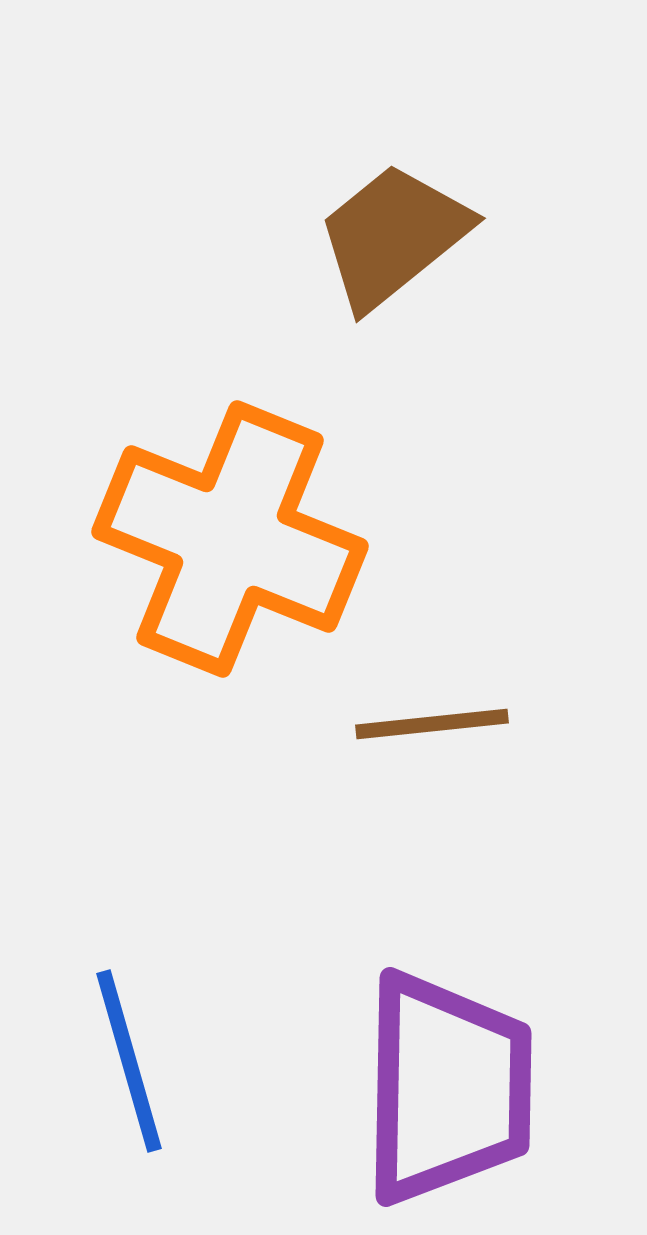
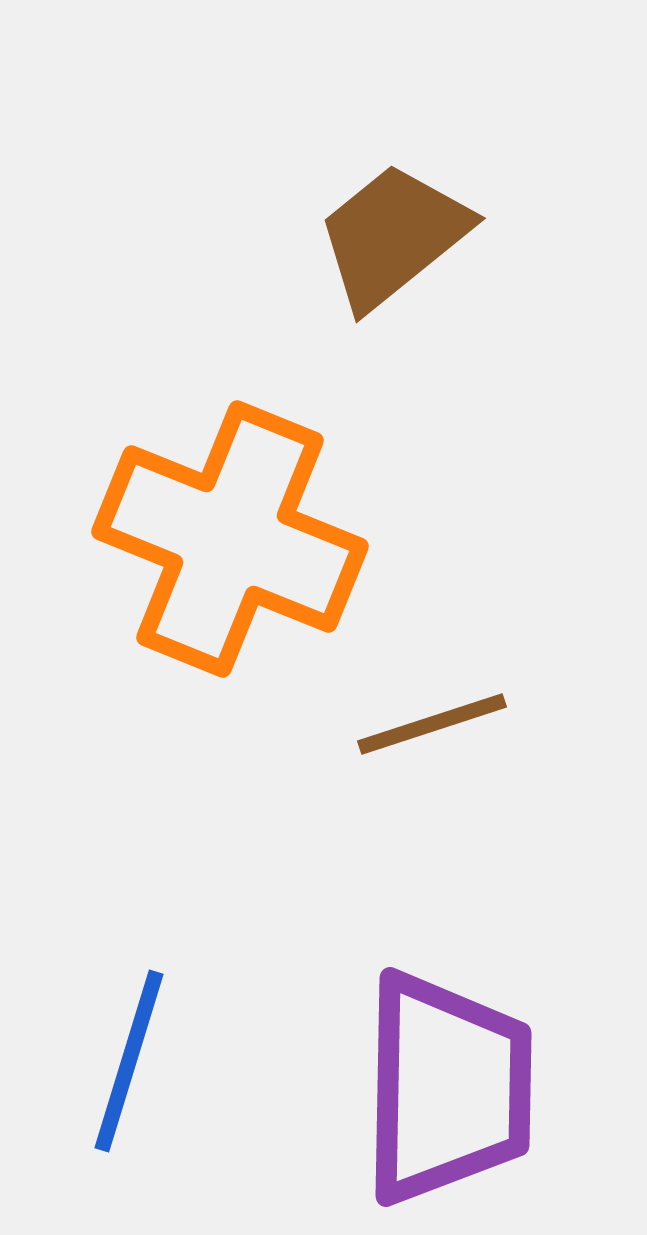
brown line: rotated 12 degrees counterclockwise
blue line: rotated 33 degrees clockwise
